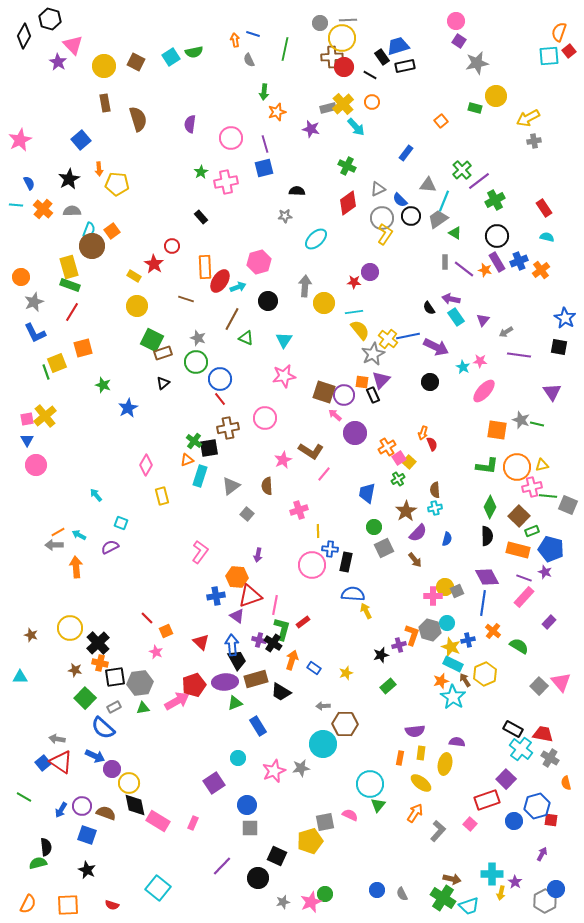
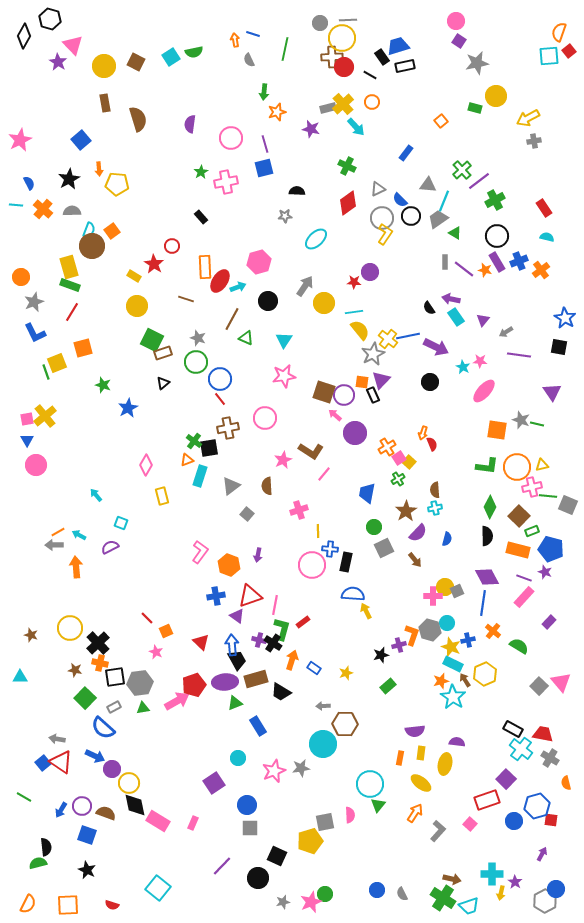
gray arrow at (305, 286): rotated 30 degrees clockwise
orange hexagon at (237, 577): moved 8 px left, 12 px up; rotated 15 degrees clockwise
pink semicircle at (350, 815): rotated 63 degrees clockwise
